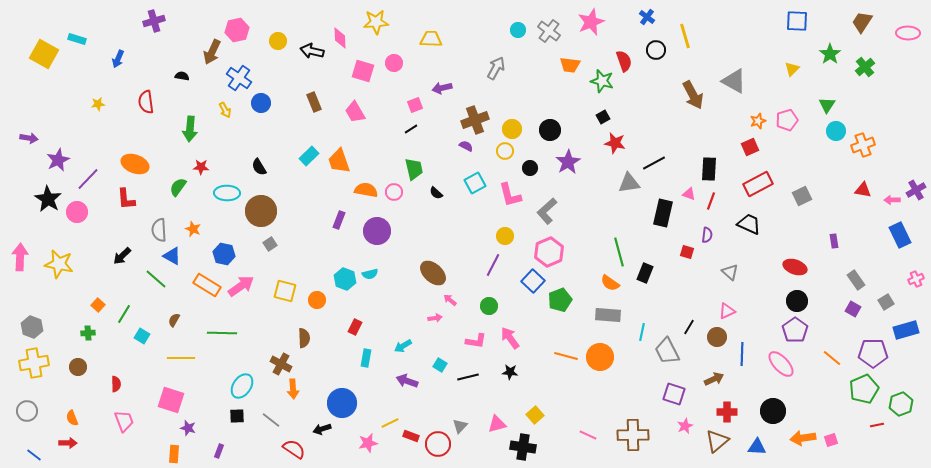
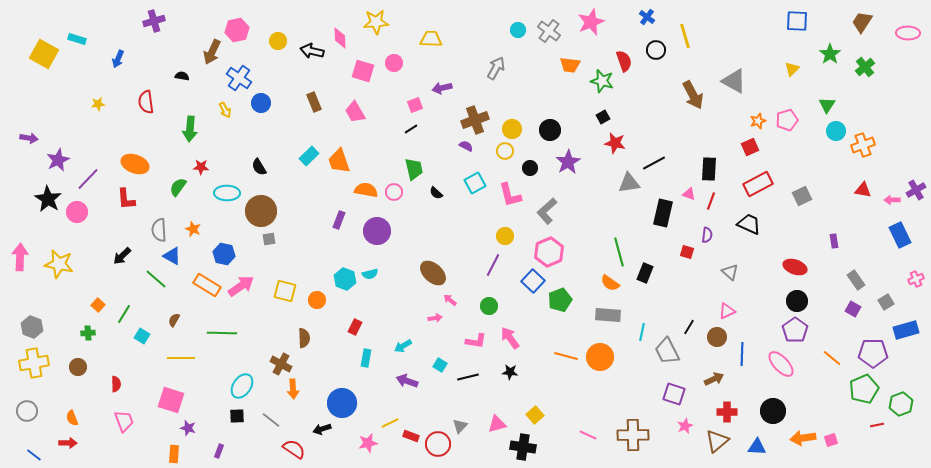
gray square at (270, 244): moved 1 px left, 5 px up; rotated 24 degrees clockwise
